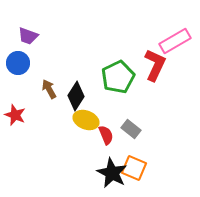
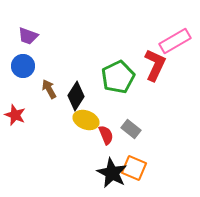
blue circle: moved 5 px right, 3 px down
